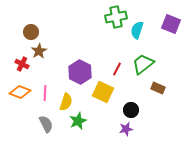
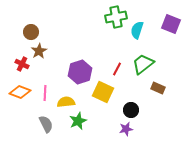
purple hexagon: rotated 15 degrees clockwise
yellow semicircle: rotated 114 degrees counterclockwise
